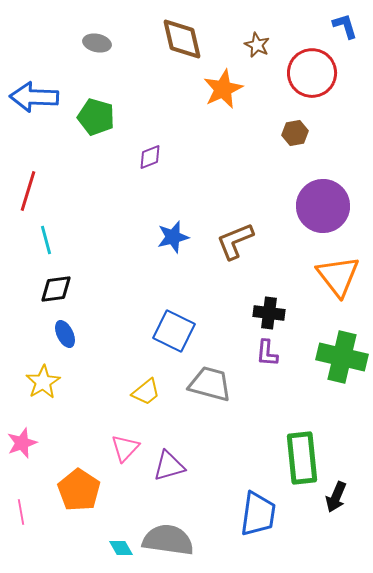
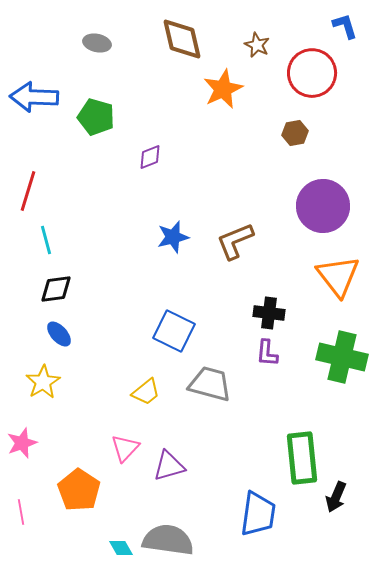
blue ellipse: moved 6 px left; rotated 16 degrees counterclockwise
